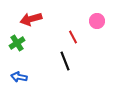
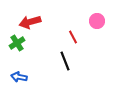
red arrow: moved 1 px left, 3 px down
